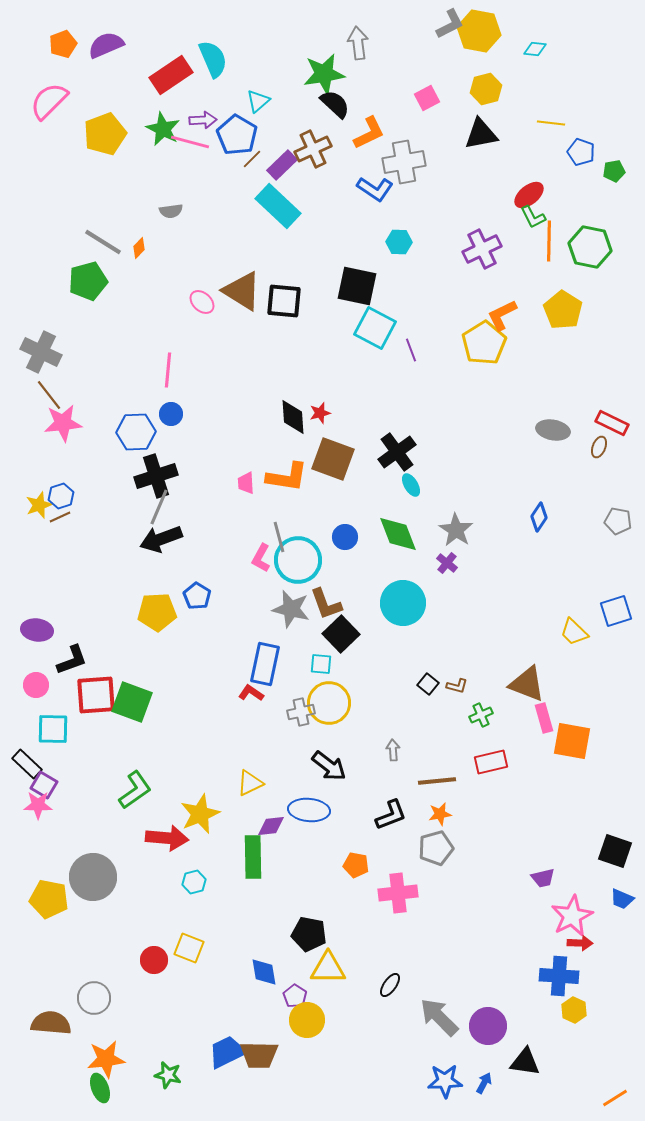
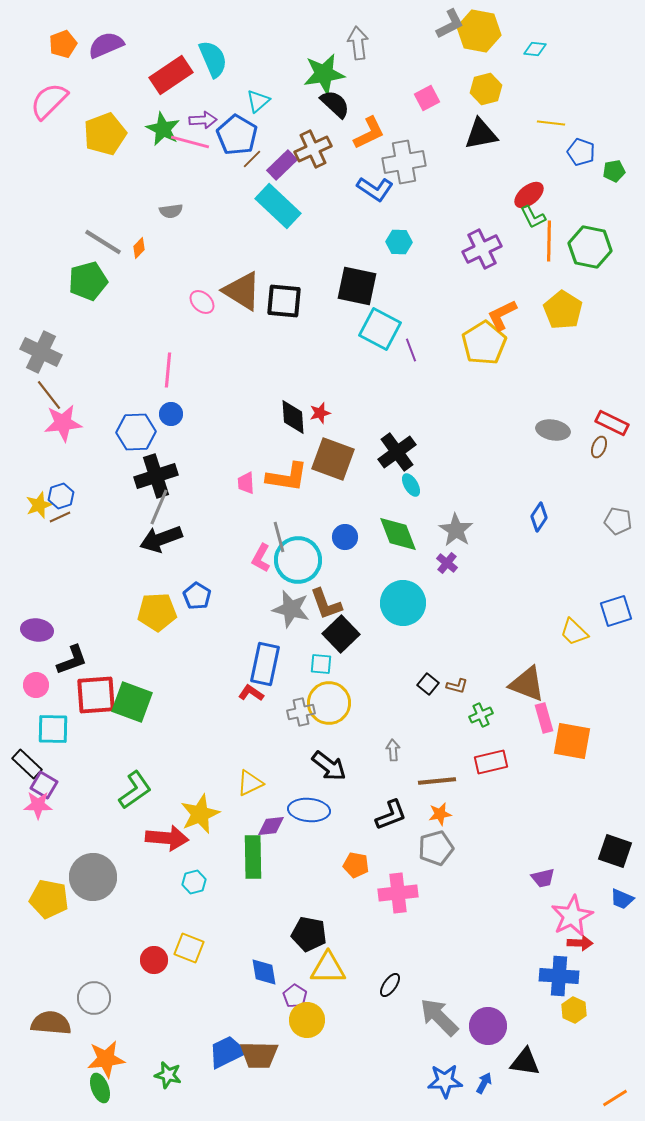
cyan square at (375, 328): moved 5 px right, 1 px down
